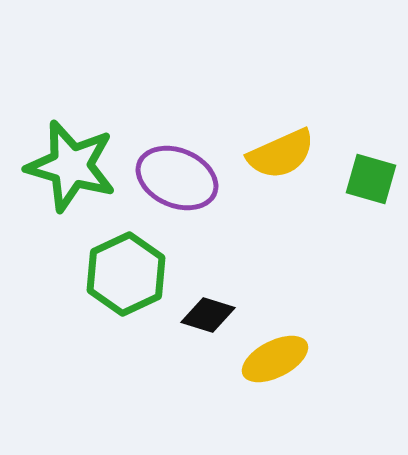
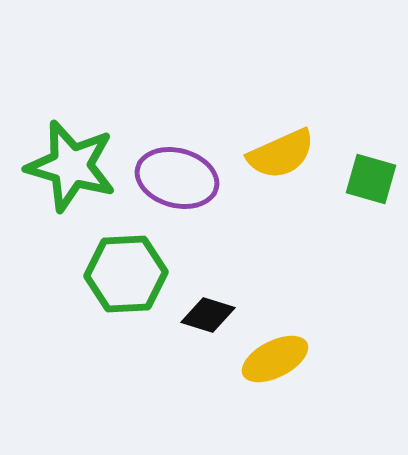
purple ellipse: rotated 8 degrees counterclockwise
green hexagon: rotated 22 degrees clockwise
